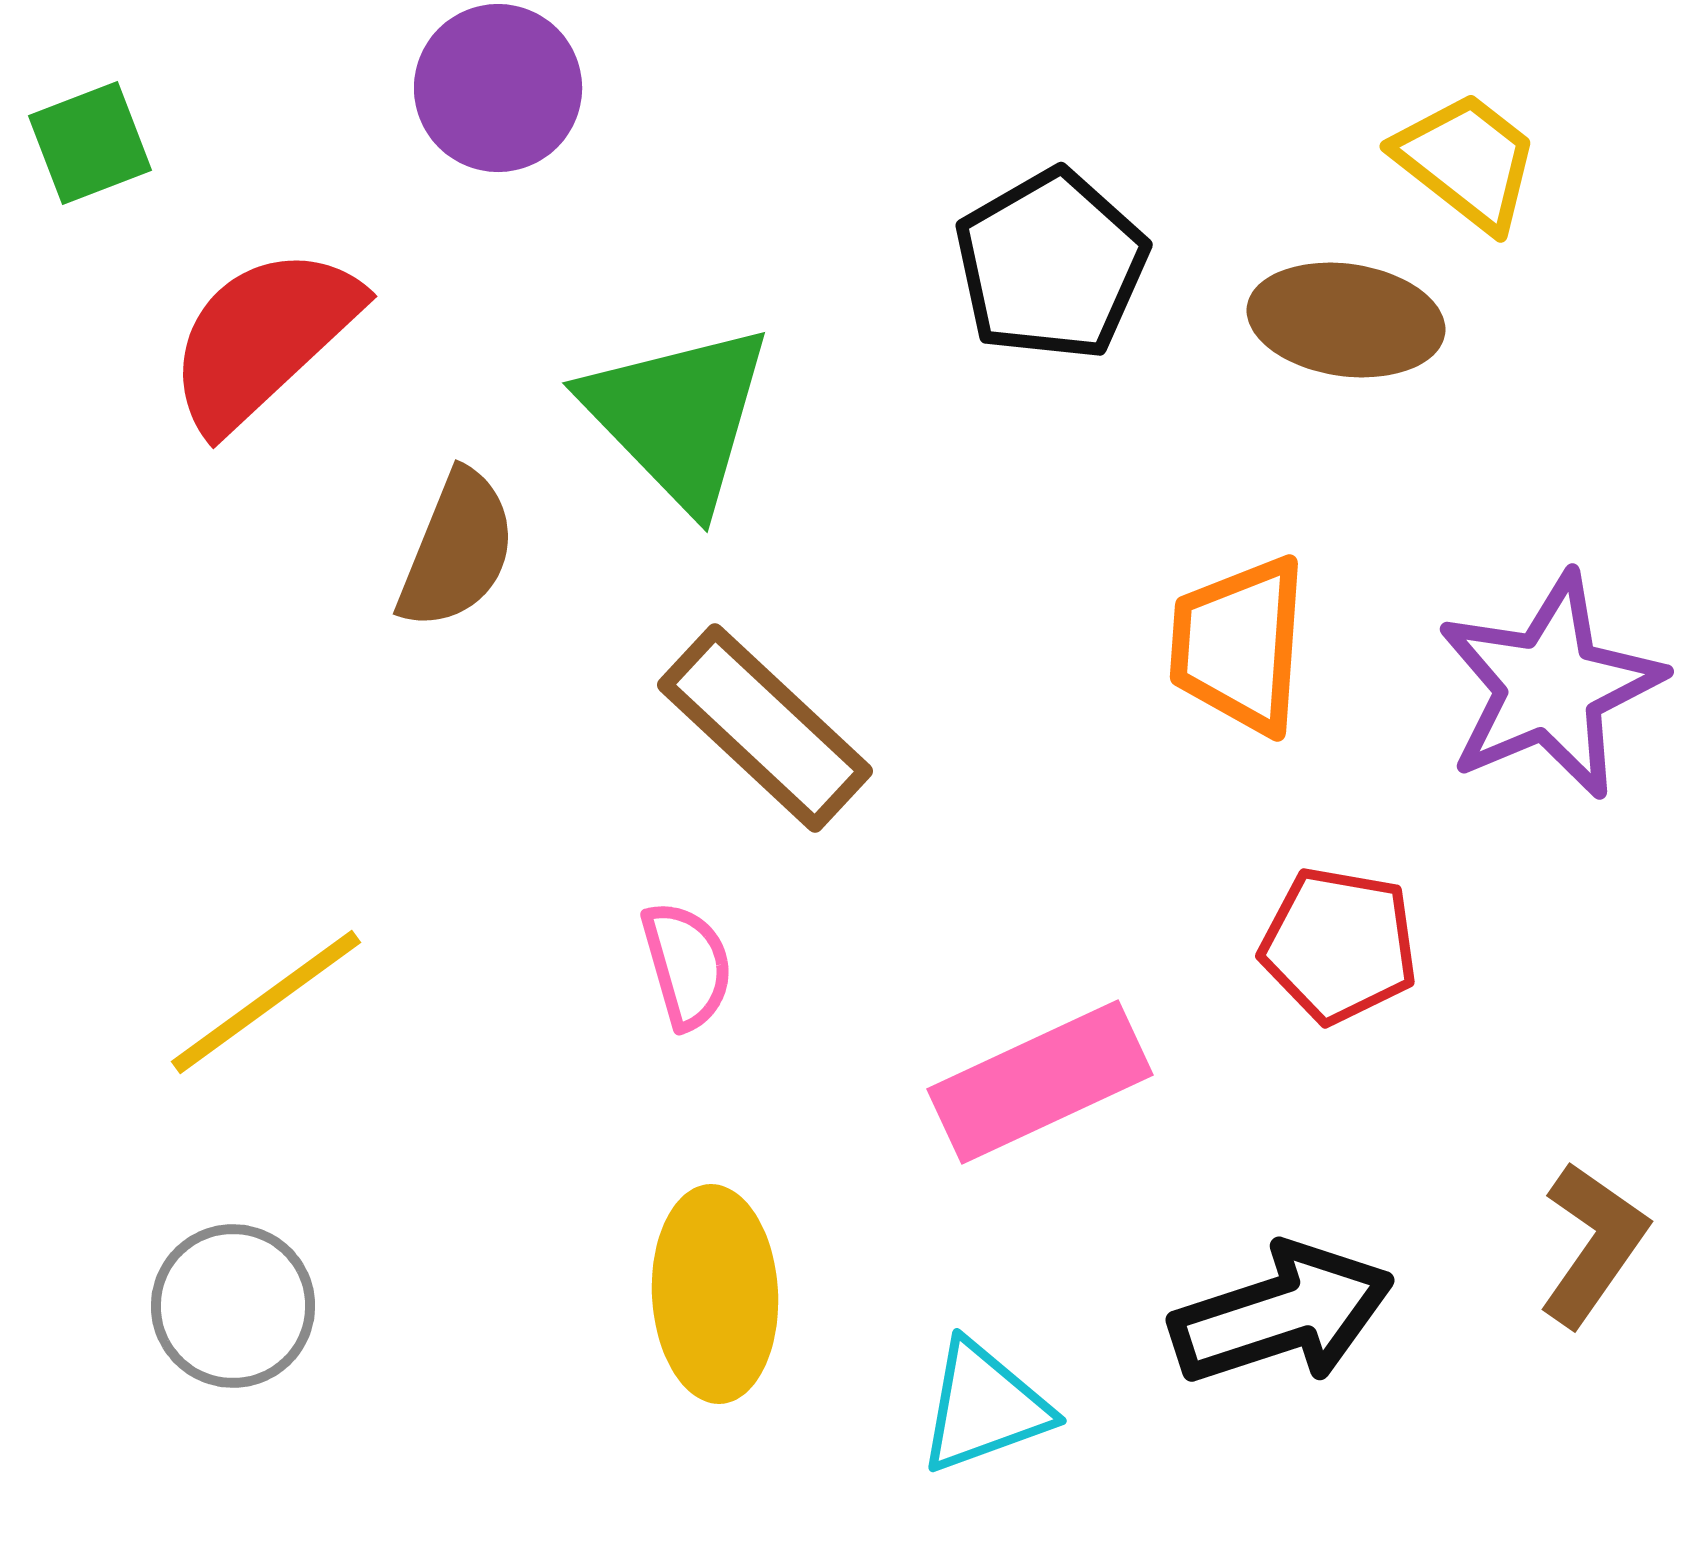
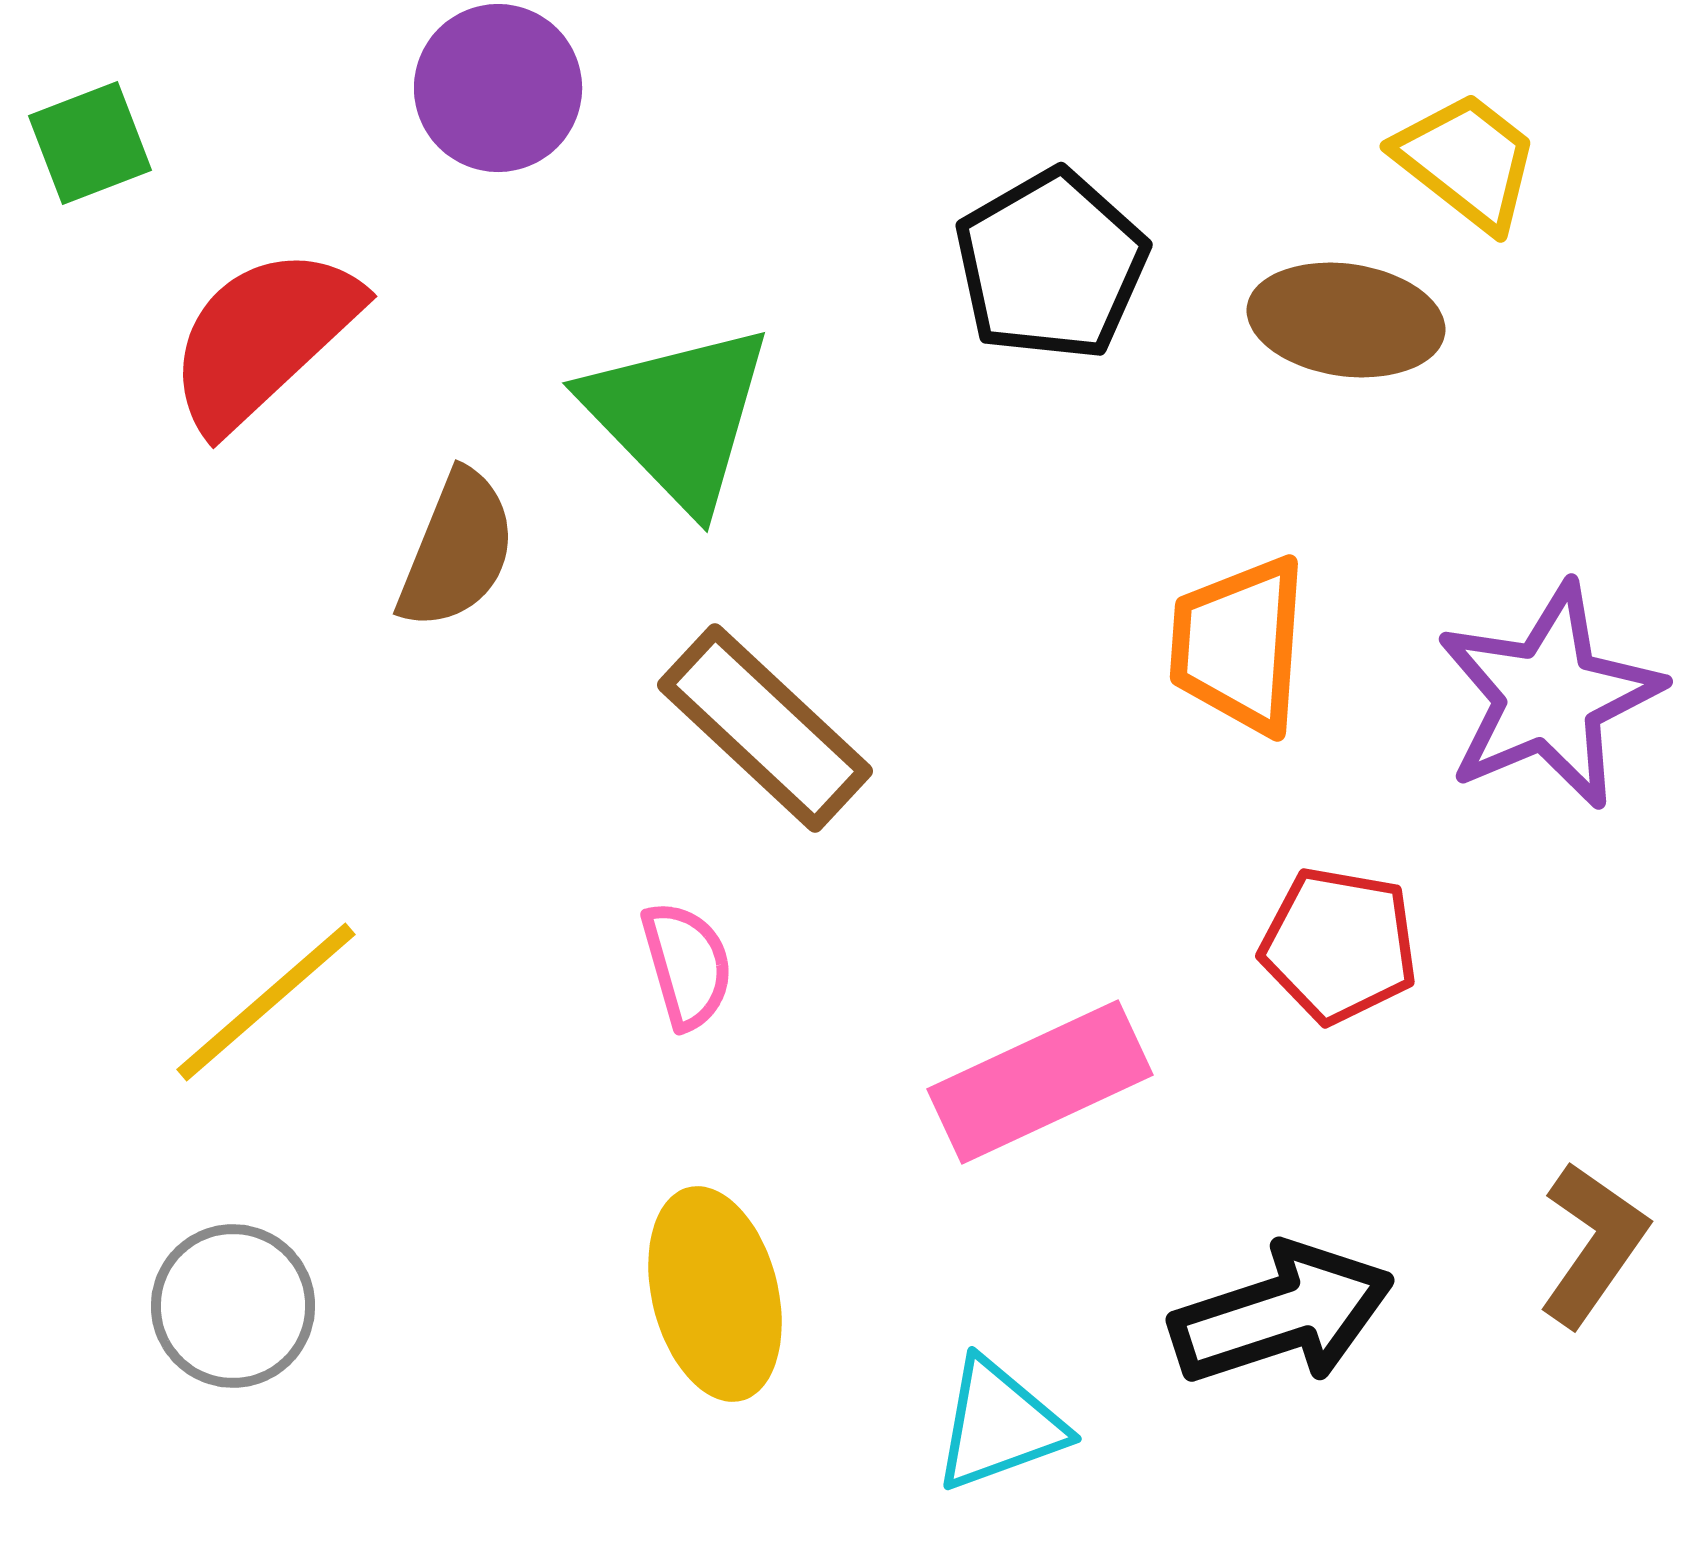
purple star: moved 1 px left, 10 px down
yellow line: rotated 5 degrees counterclockwise
yellow ellipse: rotated 11 degrees counterclockwise
cyan triangle: moved 15 px right, 18 px down
